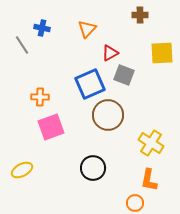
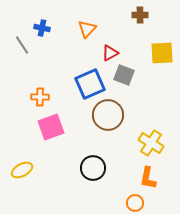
orange L-shape: moved 1 px left, 2 px up
